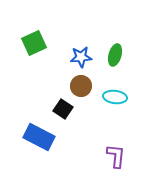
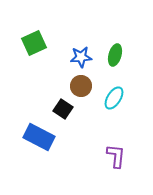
cyan ellipse: moved 1 px left, 1 px down; rotated 65 degrees counterclockwise
